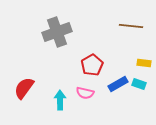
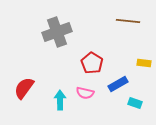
brown line: moved 3 px left, 5 px up
red pentagon: moved 2 px up; rotated 10 degrees counterclockwise
cyan rectangle: moved 4 px left, 19 px down
